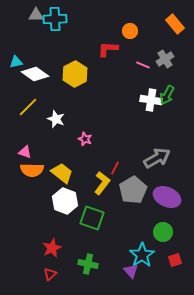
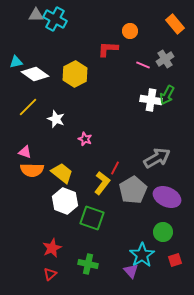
cyan cross: rotated 30 degrees clockwise
